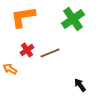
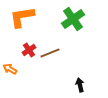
orange L-shape: moved 1 px left
red cross: moved 2 px right
black arrow: rotated 24 degrees clockwise
